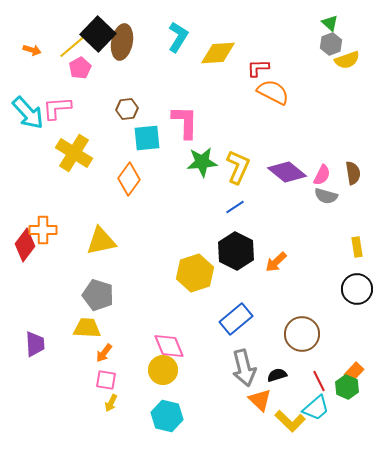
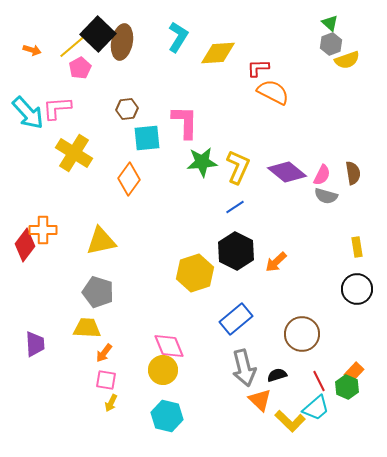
gray pentagon at (98, 295): moved 3 px up
